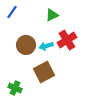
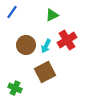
cyan arrow: rotated 48 degrees counterclockwise
brown square: moved 1 px right
